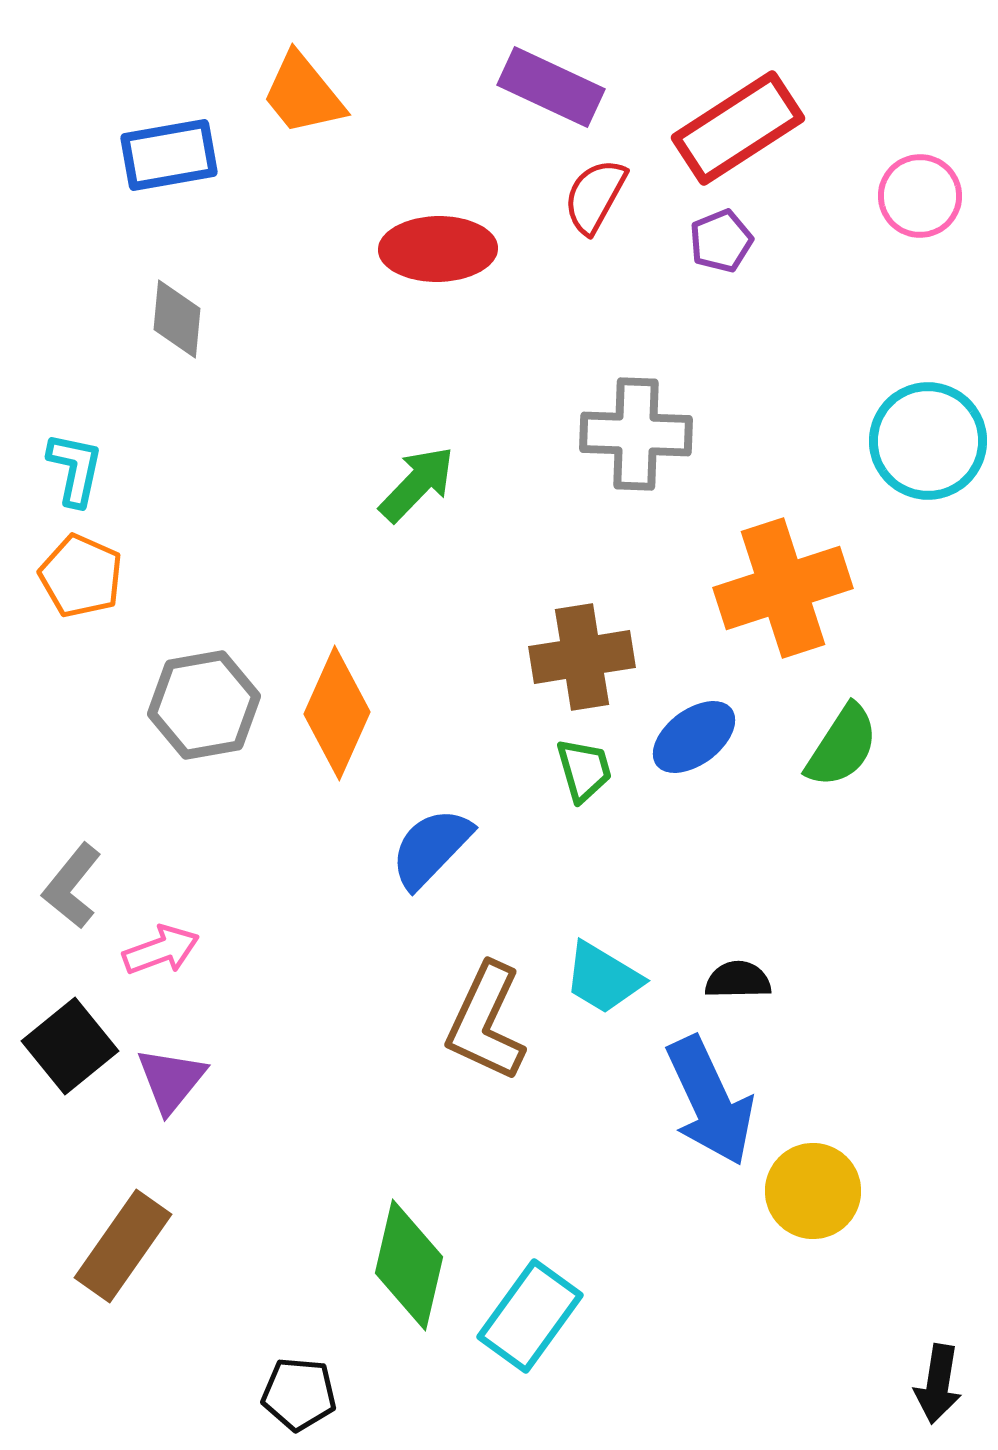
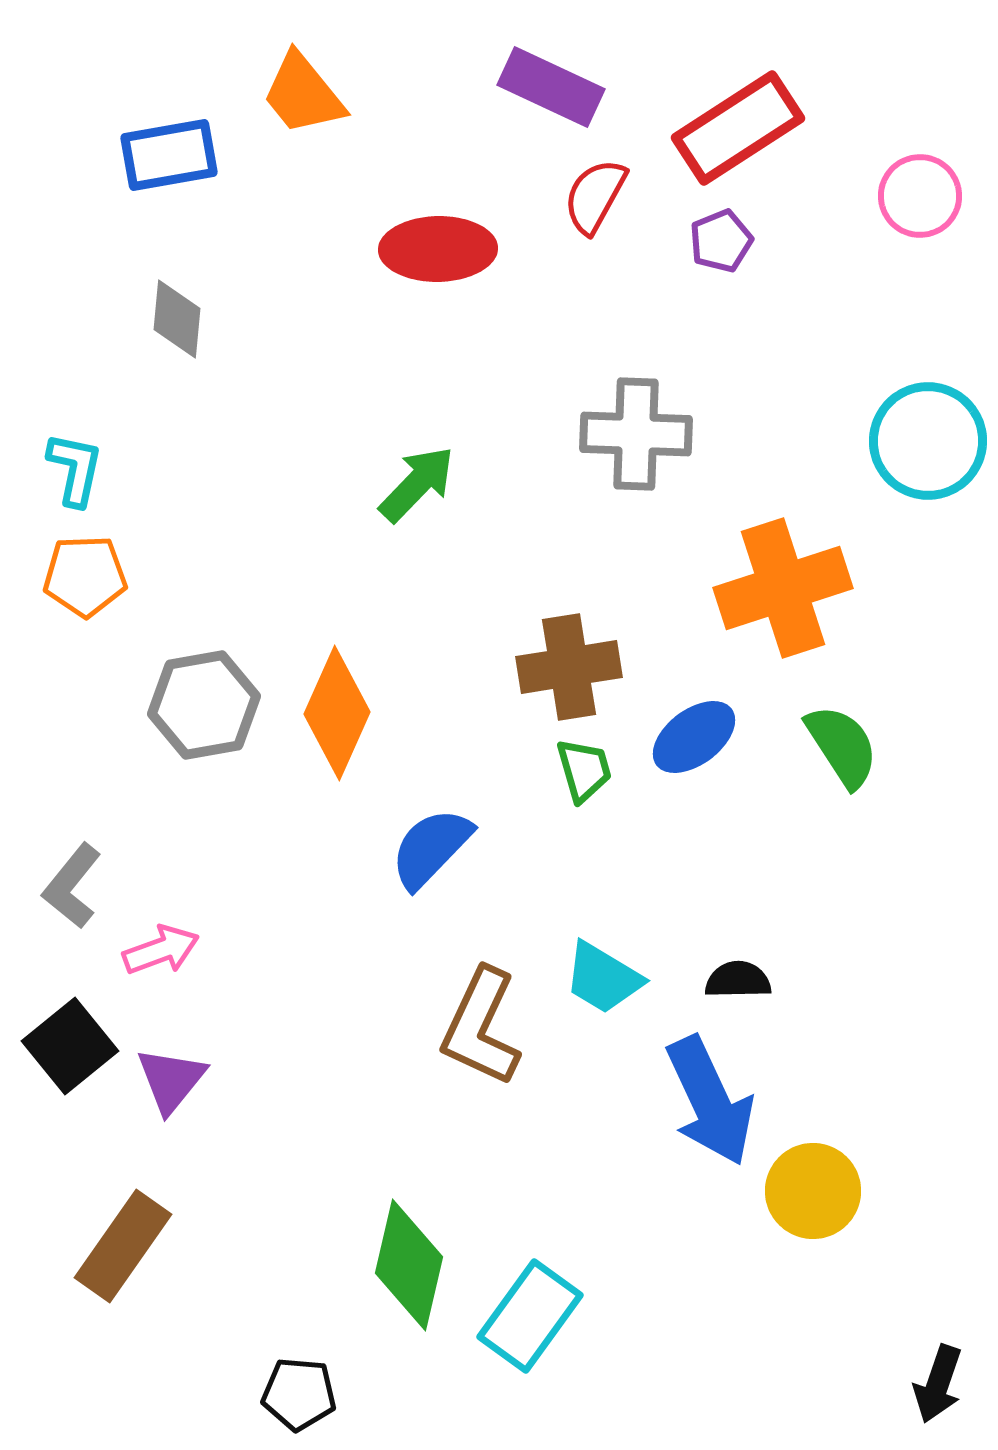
orange pentagon: moved 4 px right; rotated 26 degrees counterclockwise
brown cross: moved 13 px left, 10 px down
green semicircle: rotated 66 degrees counterclockwise
brown L-shape: moved 5 px left, 5 px down
black arrow: rotated 10 degrees clockwise
